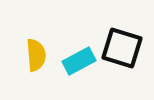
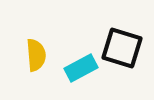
cyan rectangle: moved 2 px right, 7 px down
